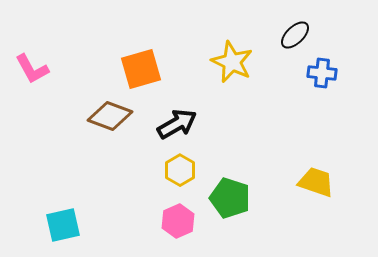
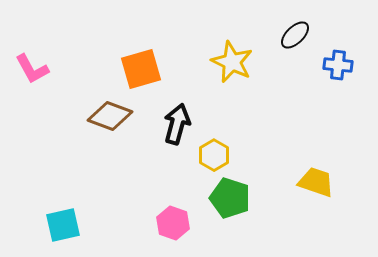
blue cross: moved 16 px right, 8 px up
black arrow: rotated 45 degrees counterclockwise
yellow hexagon: moved 34 px right, 15 px up
pink hexagon: moved 5 px left, 2 px down; rotated 16 degrees counterclockwise
